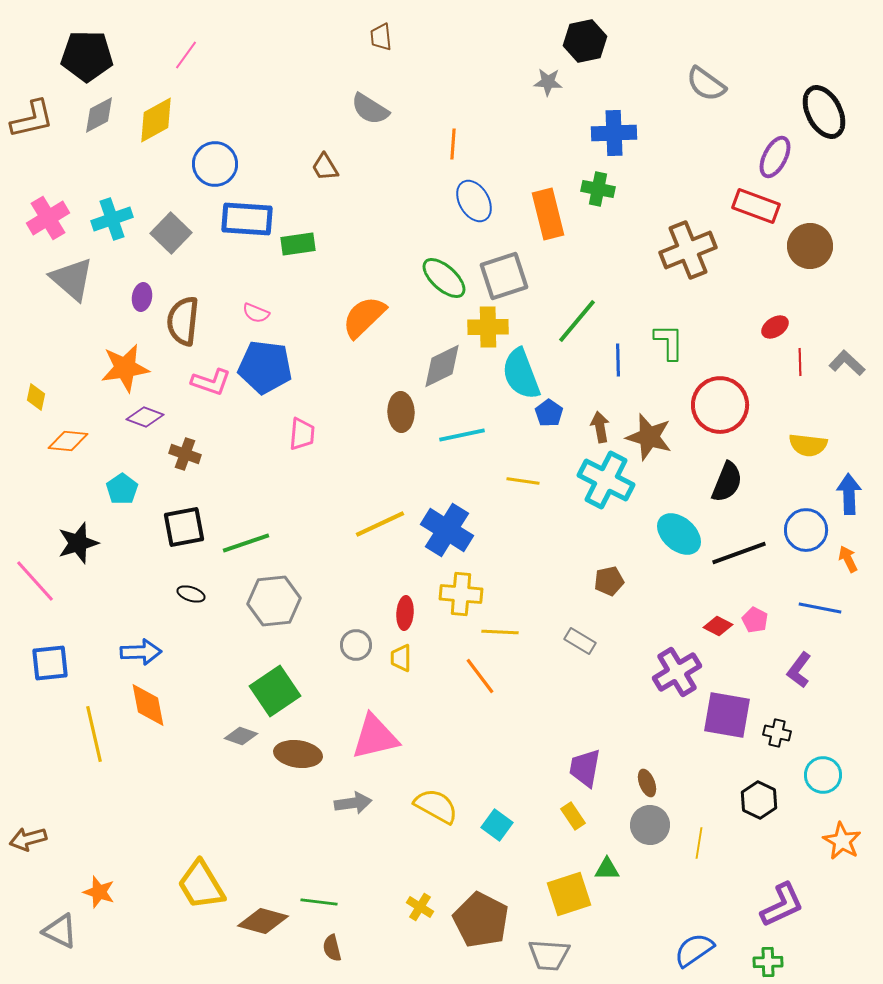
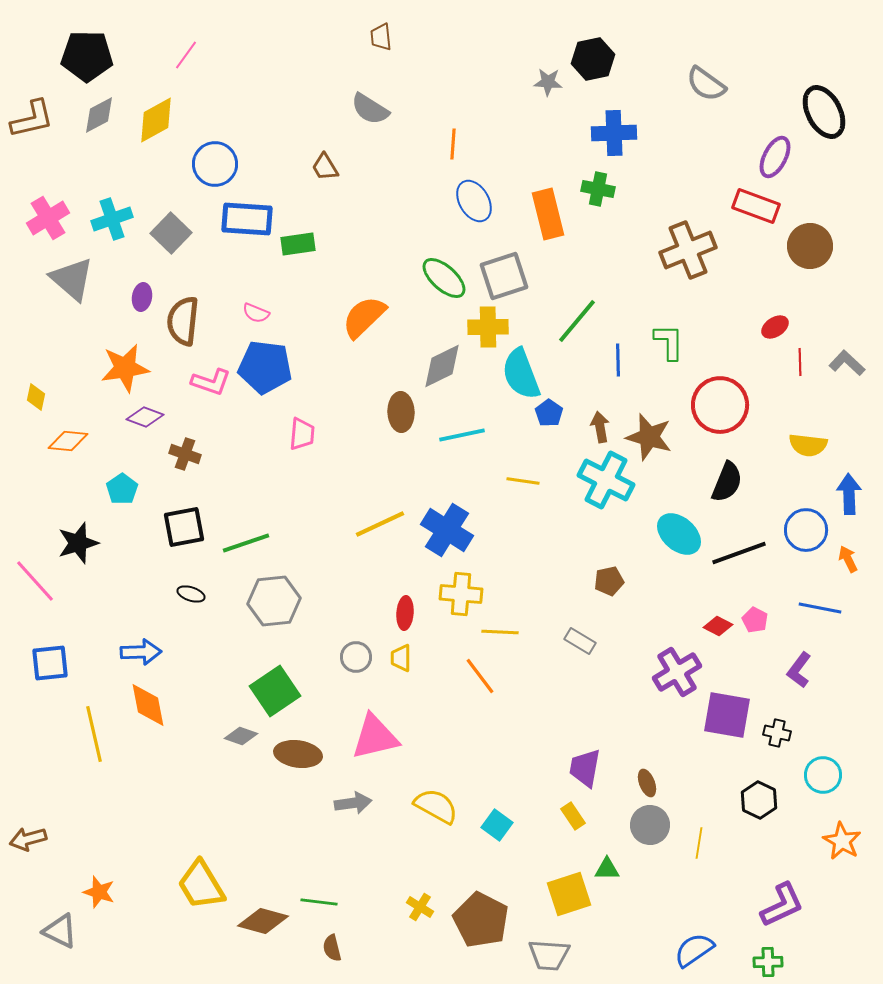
black hexagon at (585, 41): moved 8 px right, 18 px down
gray circle at (356, 645): moved 12 px down
